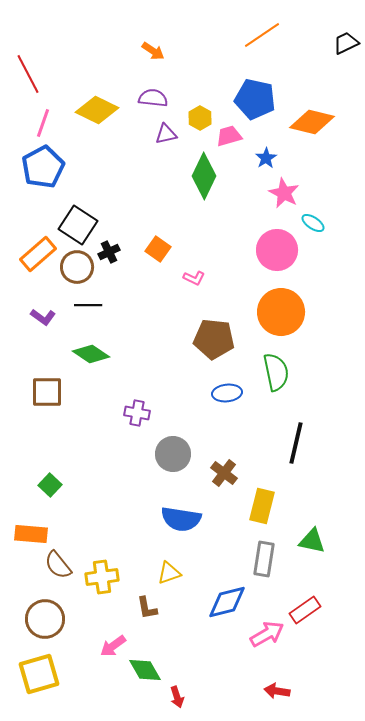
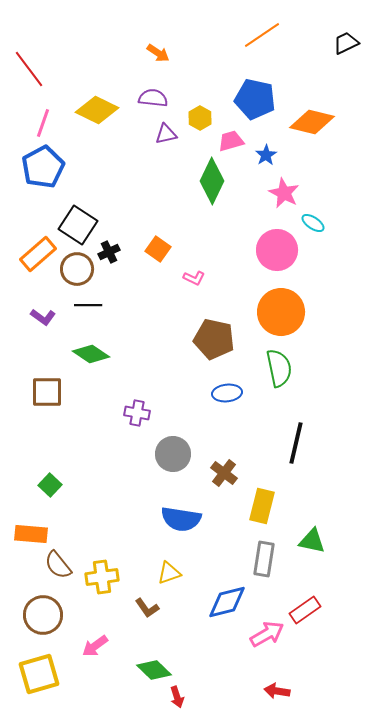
orange arrow at (153, 51): moved 5 px right, 2 px down
red line at (28, 74): moved 1 px right, 5 px up; rotated 9 degrees counterclockwise
pink trapezoid at (229, 136): moved 2 px right, 5 px down
blue star at (266, 158): moved 3 px up
green diamond at (204, 176): moved 8 px right, 5 px down
brown circle at (77, 267): moved 2 px down
brown pentagon at (214, 339): rotated 6 degrees clockwise
green semicircle at (276, 372): moved 3 px right, 4 px up
brown L-shape at (147, 608): rotated 25 degrees counterclockwise
brown circle at (45, 619): moved 2 px left, 4 px up
pink arrow at (113, 646): moved 18 px left
green diamond at (145, 670): moved 9 px right; rotated 16 degrees counterclockwise
